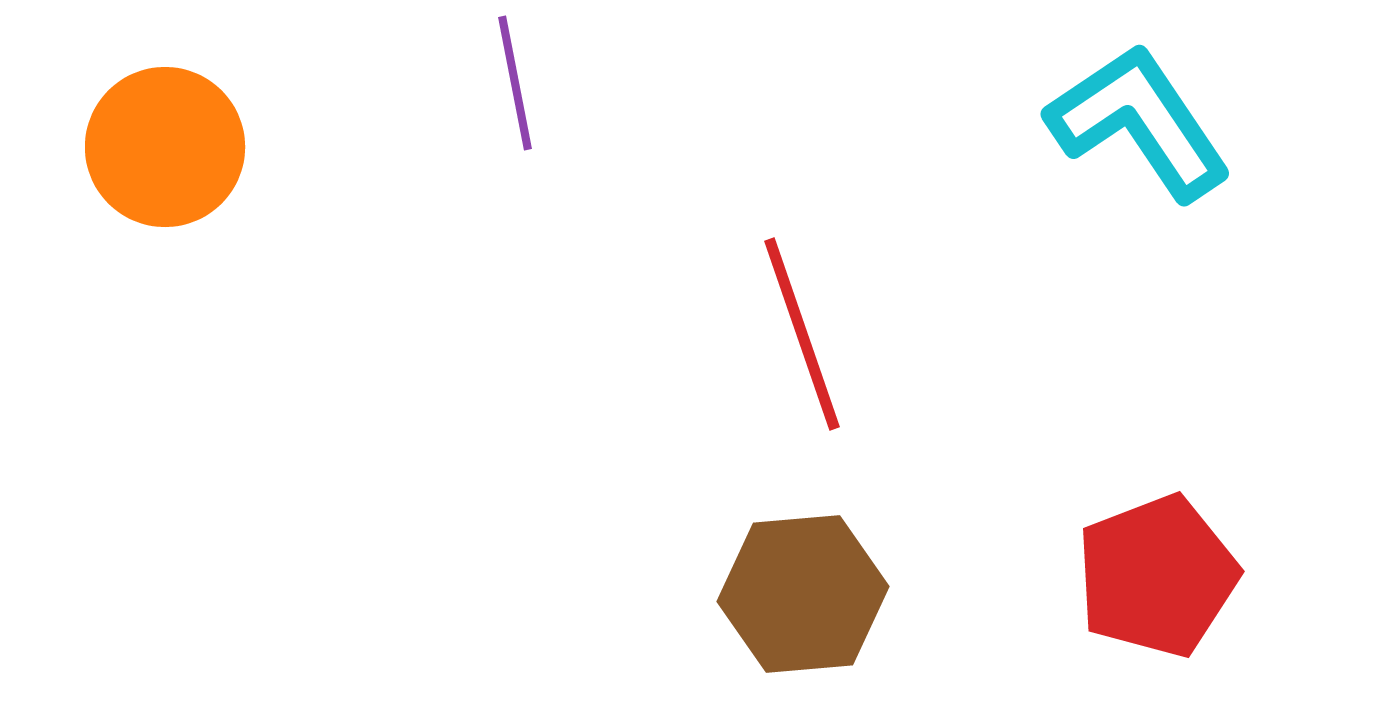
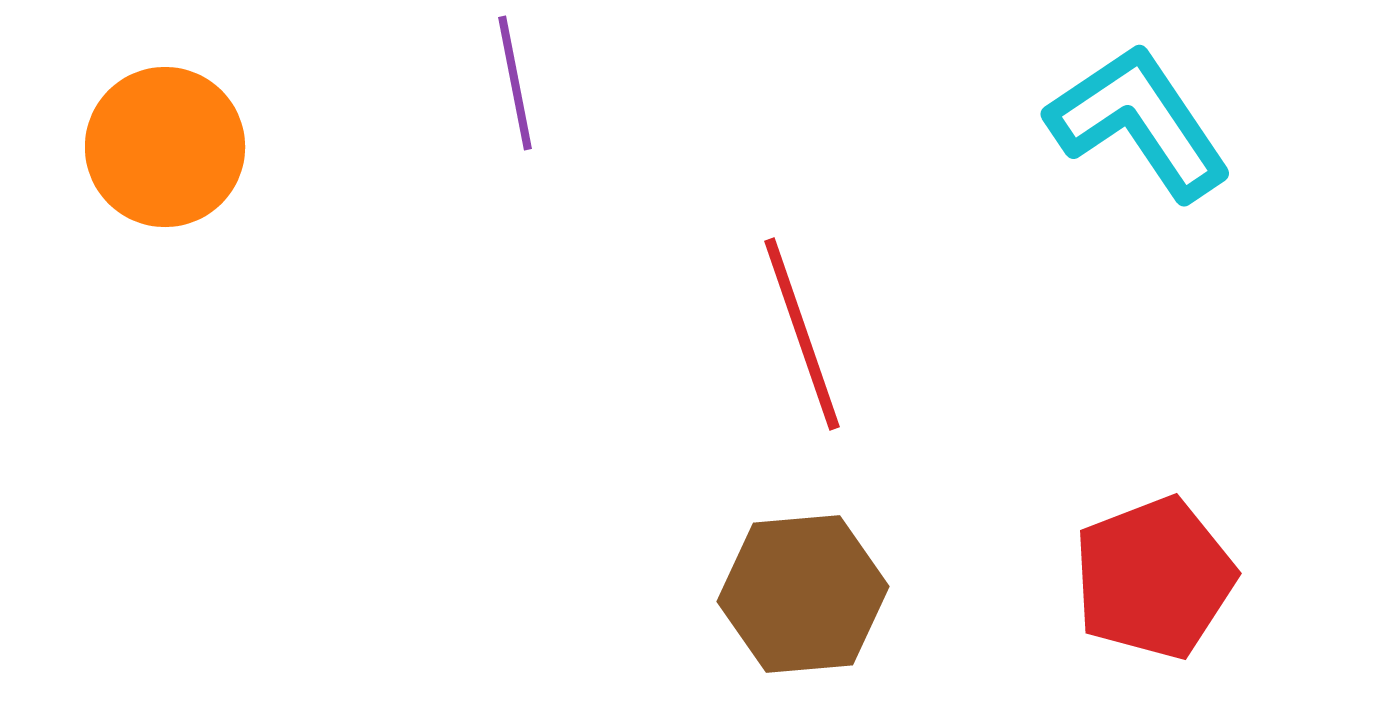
red pentagon: moved 3 px left, 2 px down
